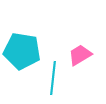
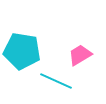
cyan line: moved 3 px right, 3 px down; rotated 72 degrees counterclockwise
